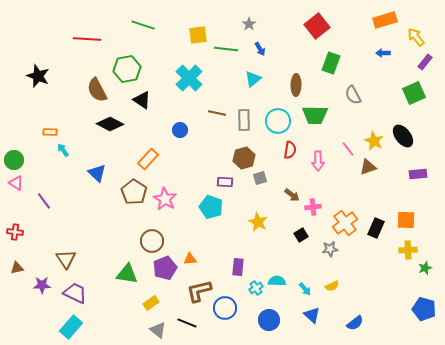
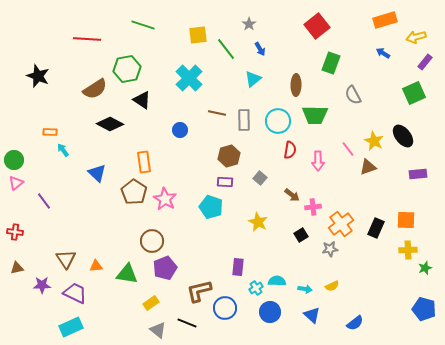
yellow arrow at (416, 37): rotated 66 degrees counterclockwise
green line at (226, 49): rotated 45 degrees clockwise
blue arrow at (383, 53): rotated 32 degrees clockwise
brown semicircle at (97, 90): moved 2 px left, 1 px up; rotated 95 degrees counterclockwise
brown hexagon at (244, 158): moved 15 px left, 2 px up
orange rectangle at (148, 159): moved 4 px left, 3 px down; rotated 50 degrees counterclockwise
gray square at (260, 178): rotated 32 degrees counterclockwise
pink triangle at (16, 183): rotated 49 degrees clockwise
orange cross at (345, 223): moved 4 px left, 1 px down
orange triangle at (190, 259): moved 94 px left, 7 px down
cyan arrow at (305, 289): rotated 40 degrees counterclockwise
blue circle at (269, 320): moved 1 px right, 8 px up
cyan rectangle at (71, 327): rotated 25 degrees clockwise
